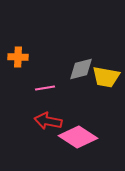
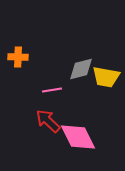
pink line: moved 7 px right, 2 px down
red arrow: rotated 32 degrees clockwise
pink diamond: rotated 30 degrees clockwise
